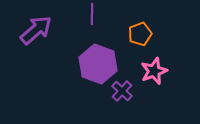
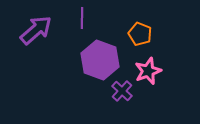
purple line: moved 10 px left, 4 px down
orange pentagon: rotated 30 degrees counterclockwise
purple hexagon: moved 2 px right, 4 px up
pink star: moved 6 px left
